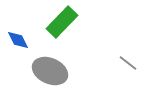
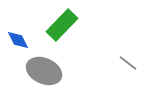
green rectangle: moved 3 px down
gray ellipse: moved 6 px left
